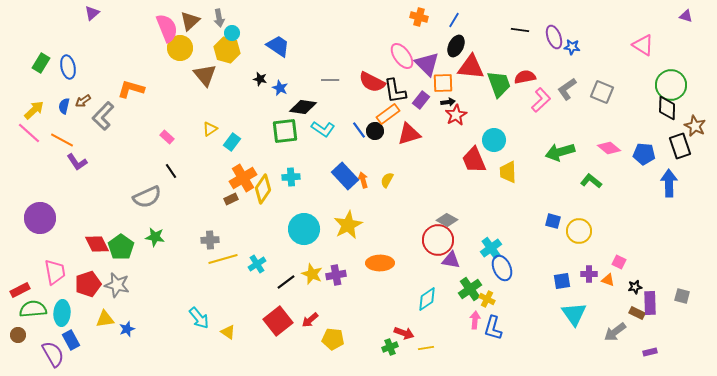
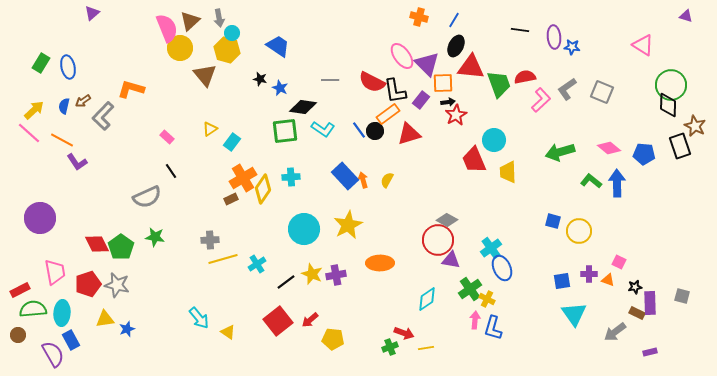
purple ellipse at (554, 37): rotated 15 degrees clockwise
black diamond at (667, 108): moved 1 px right, 3 px up
blue arrow at (669, 183): moved 52 px left
